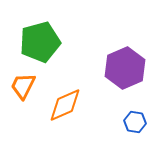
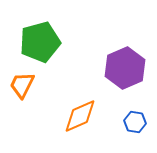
orange trapezoid: moved 1 px left, 1 px up
orange diamond: moved 15 px right, 11 px down
